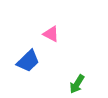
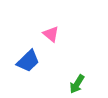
pink triangle: rotated 12 degrees clockwise
